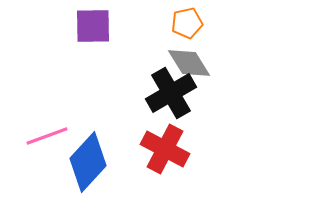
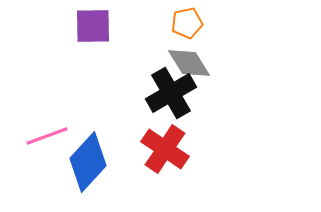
red cross: rotated 6 degrees clockwise
